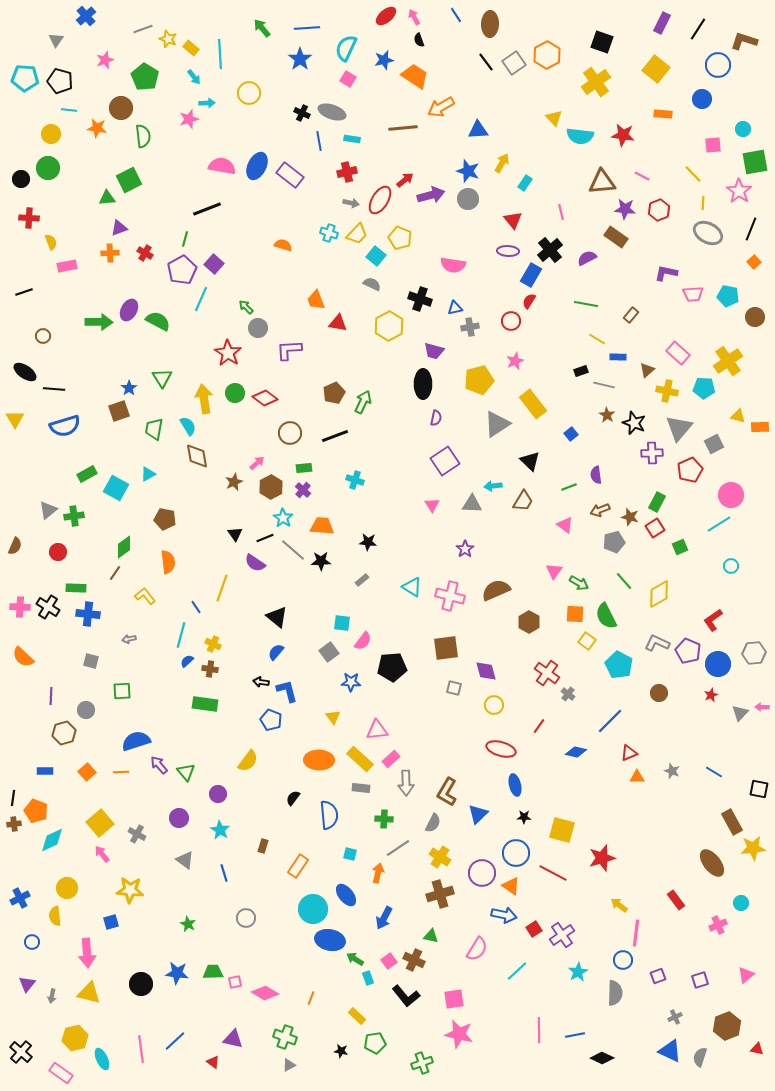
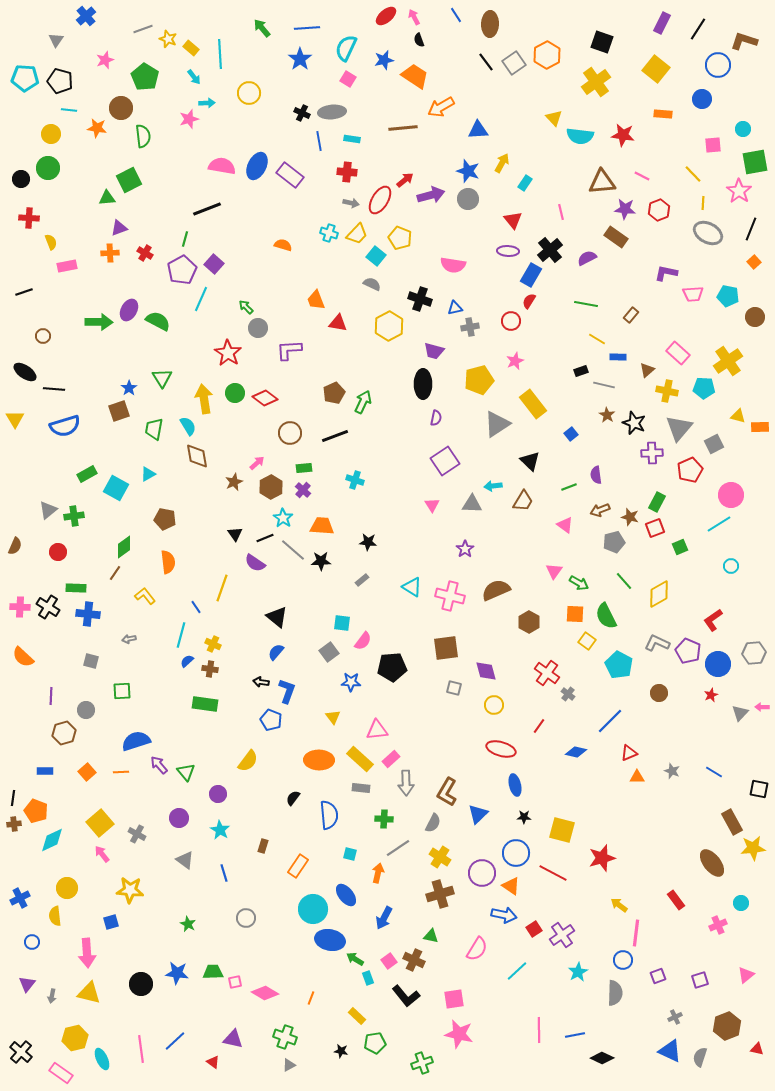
gray ellipse at (332, 112): rotated 24 degrees counterclockwise
red cross at (347, 172): rotated 18 degrees clockwise
red square at (655, 528): rotated 12 degrees clockwise
blue L-shape at (287, 691): rotated 35 degrees clockwise
